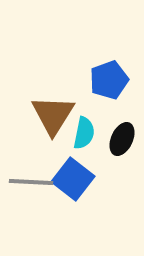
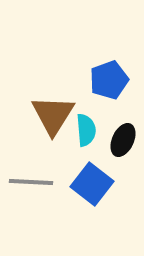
cyan semicircle: moved 2 px right, 3 px up; rotated 16 degrees counterclockwise
black ellipse: moved 1 px right, 1 px down
blue square: moved 19 px right, 5 px down
